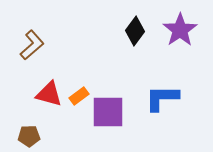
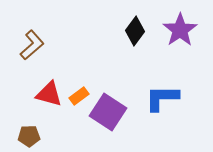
purple square: rotated 33 degrees clockwise
